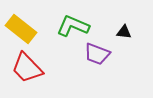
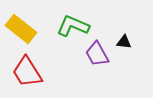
black triangle: moved 10 px down
purple trapezoid: rotated 40 degrees clockwise
red trapezoid: moved 4 px down; rotated 12 degrees clockwise
